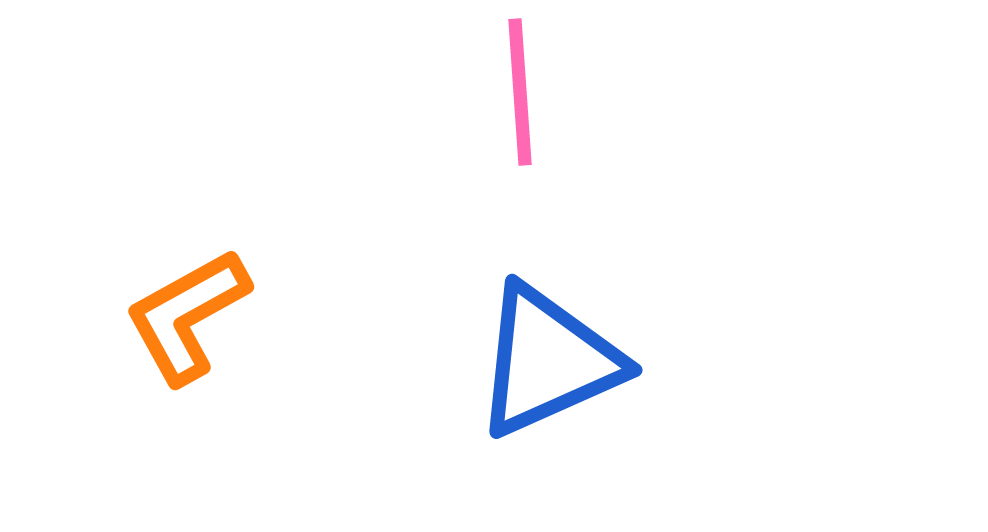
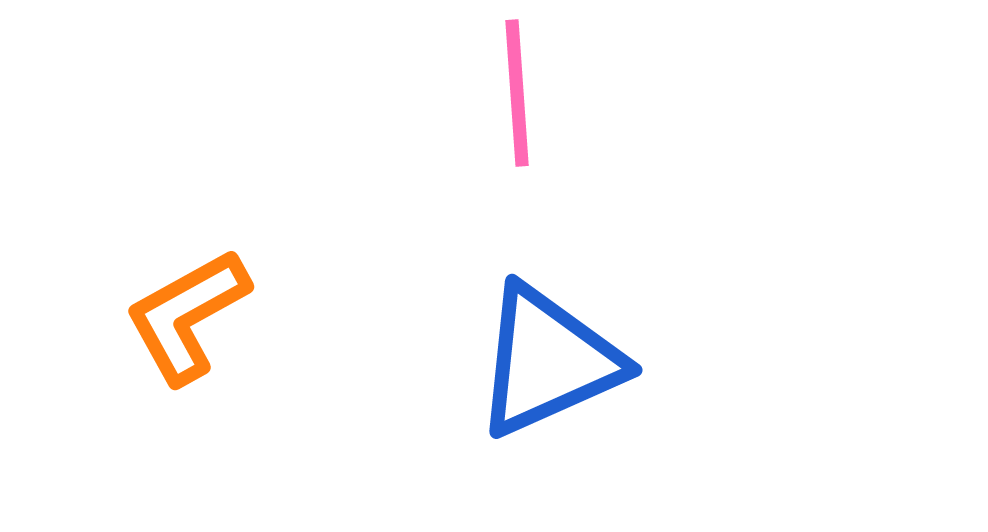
pink line: moved 3 px left, 1 px down
